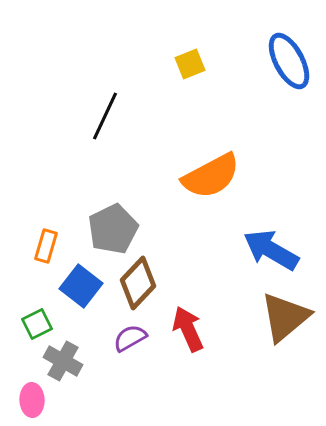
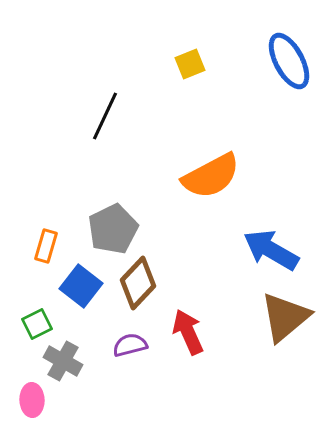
red arrow: moved 3 px down
purple semicircle: moved 7 px down; rotated 16 degrees clockwise
